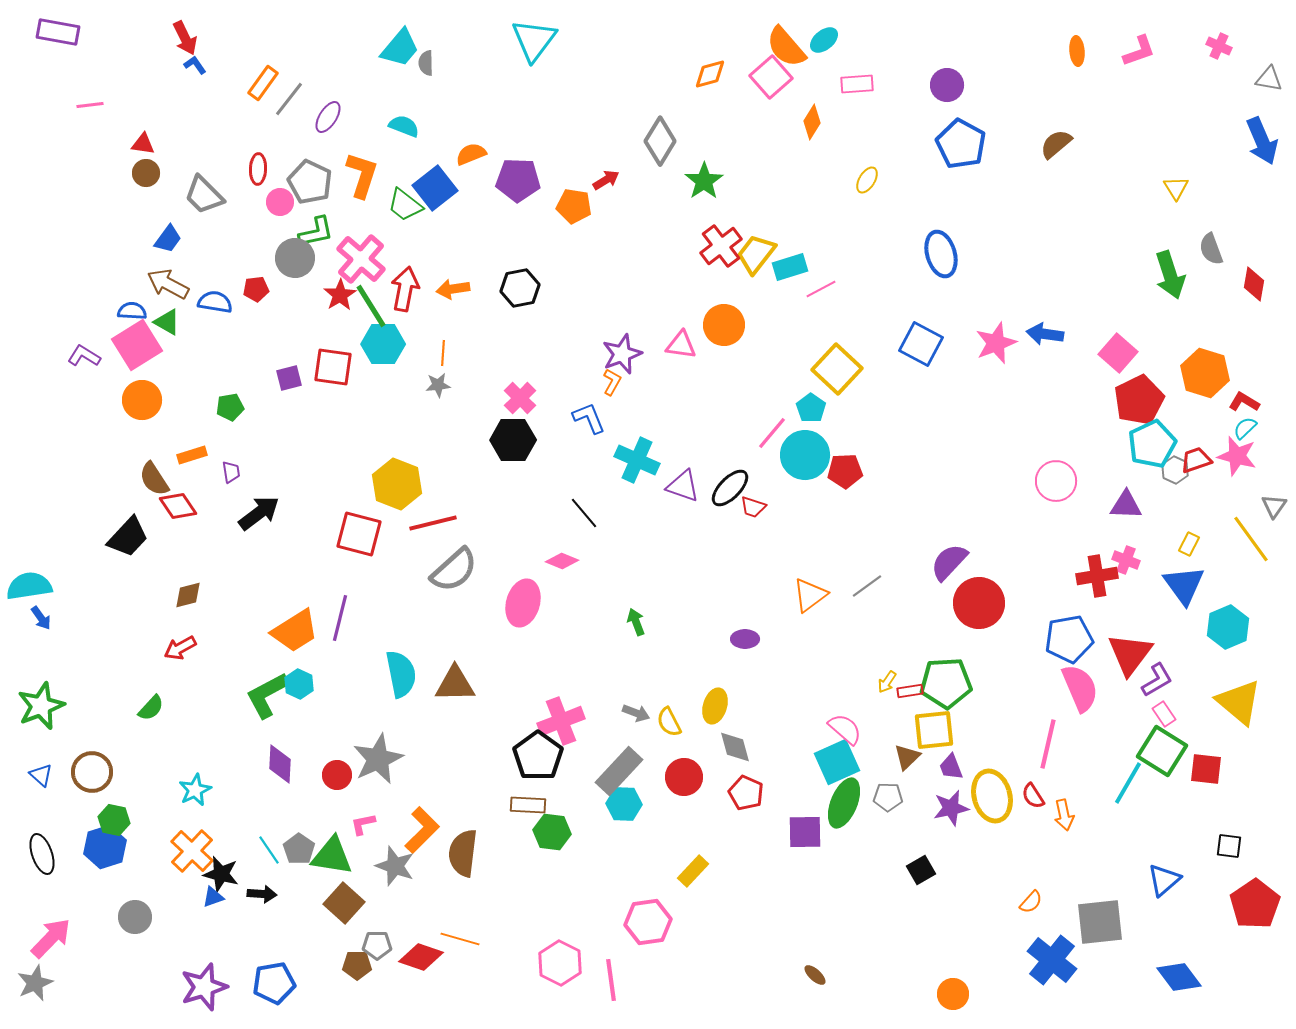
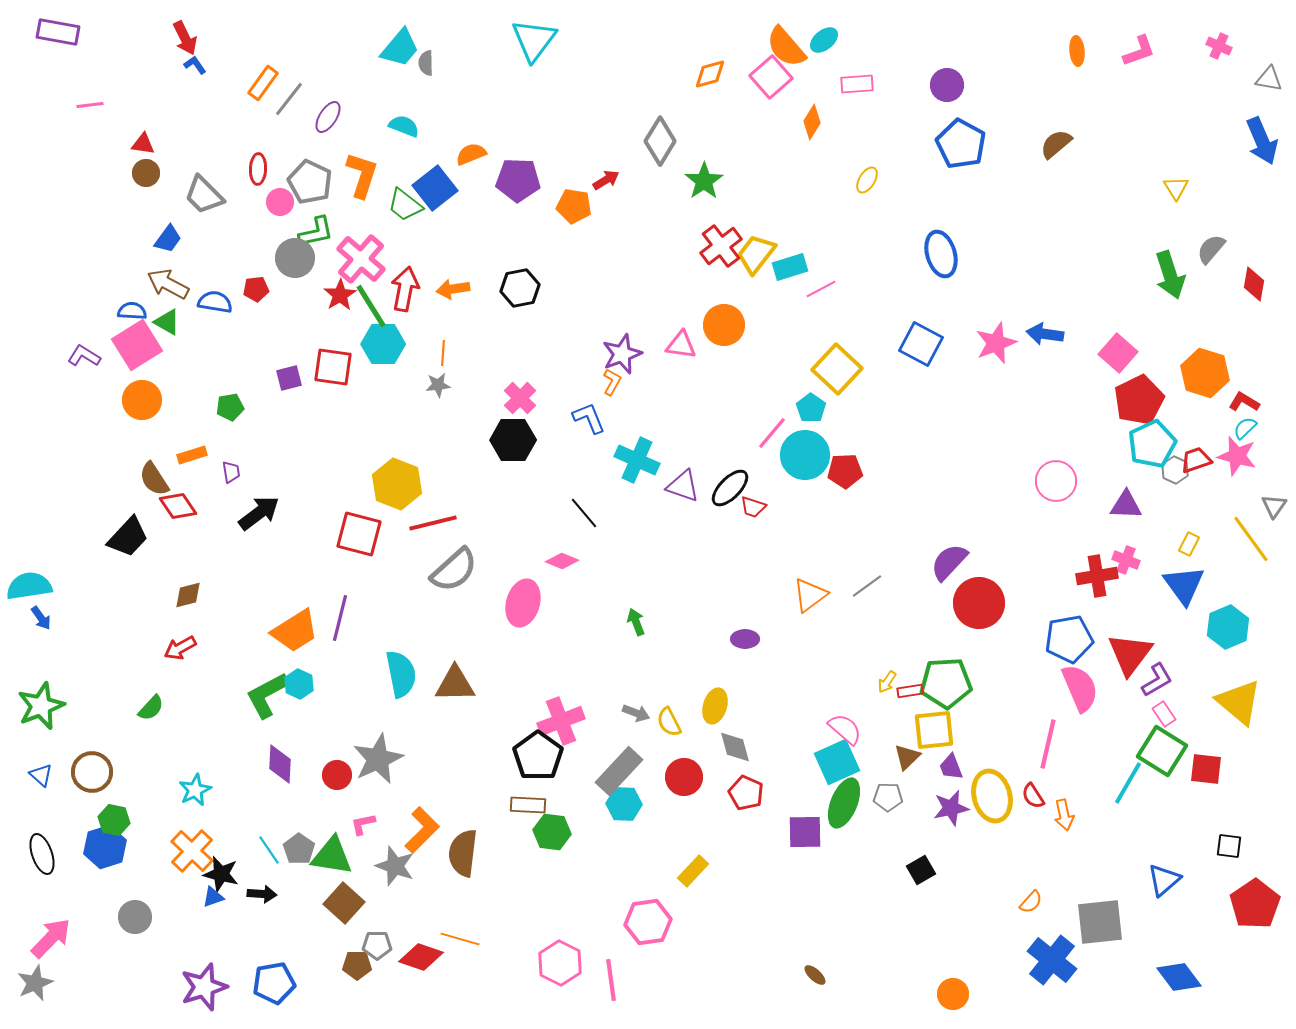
gray semicircle at (1211, 249): rotated 60 degrees clockwise
